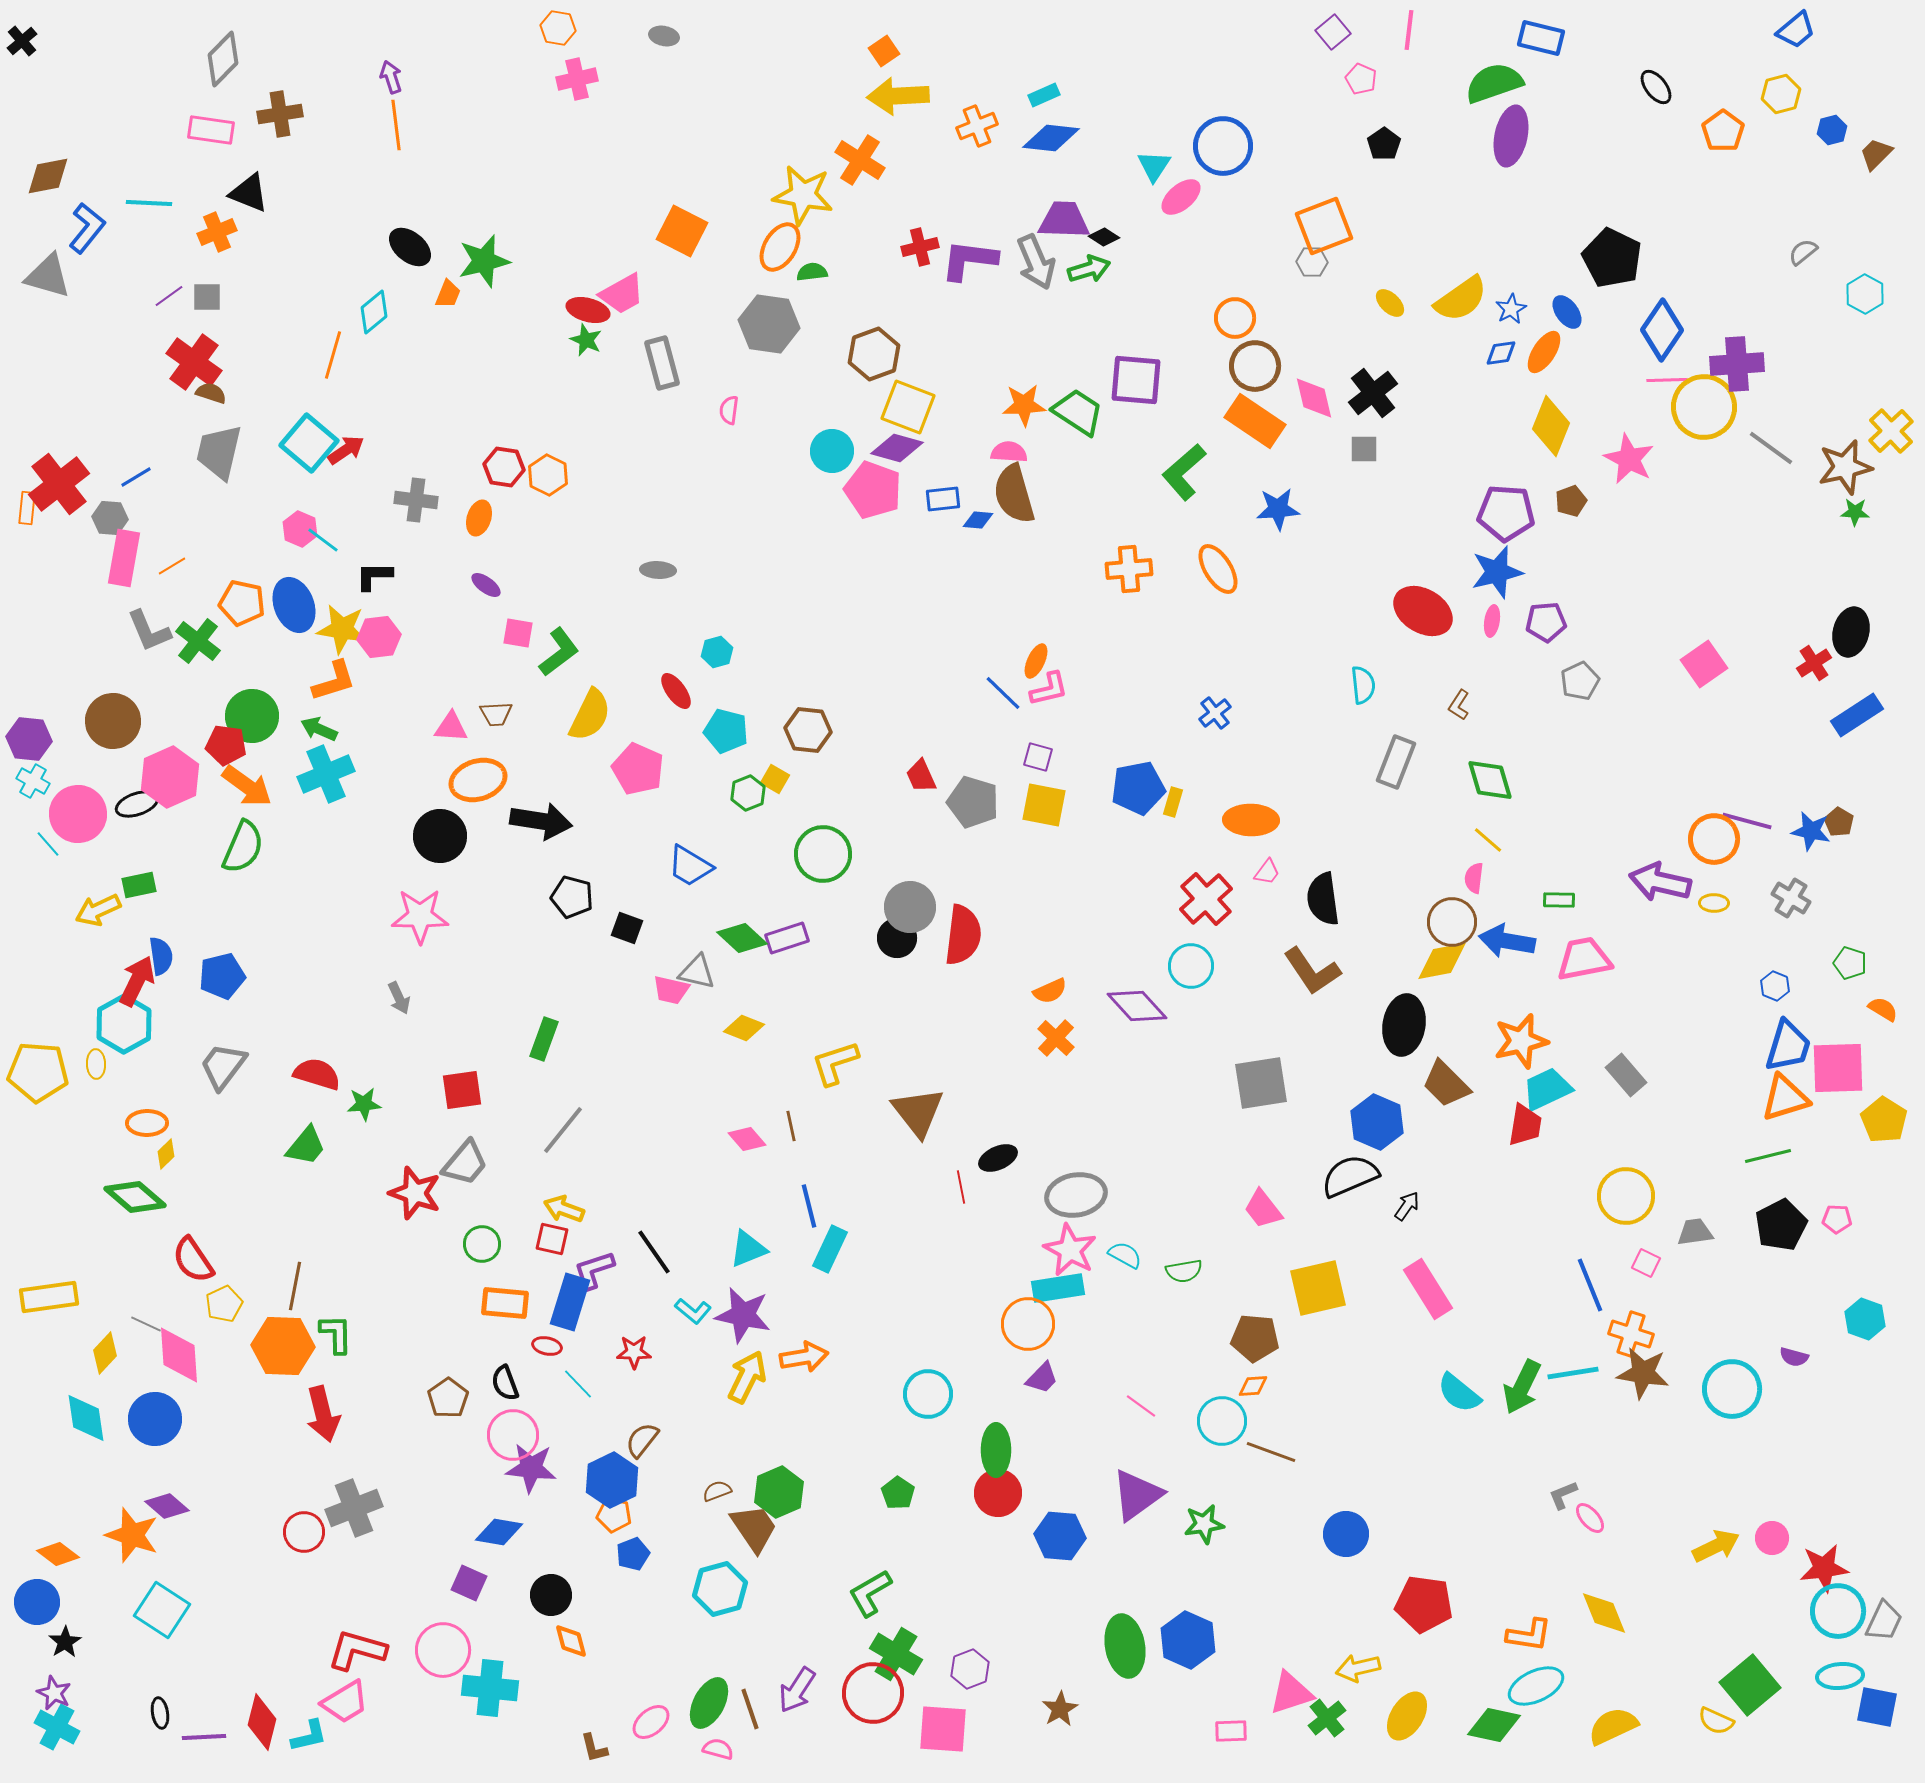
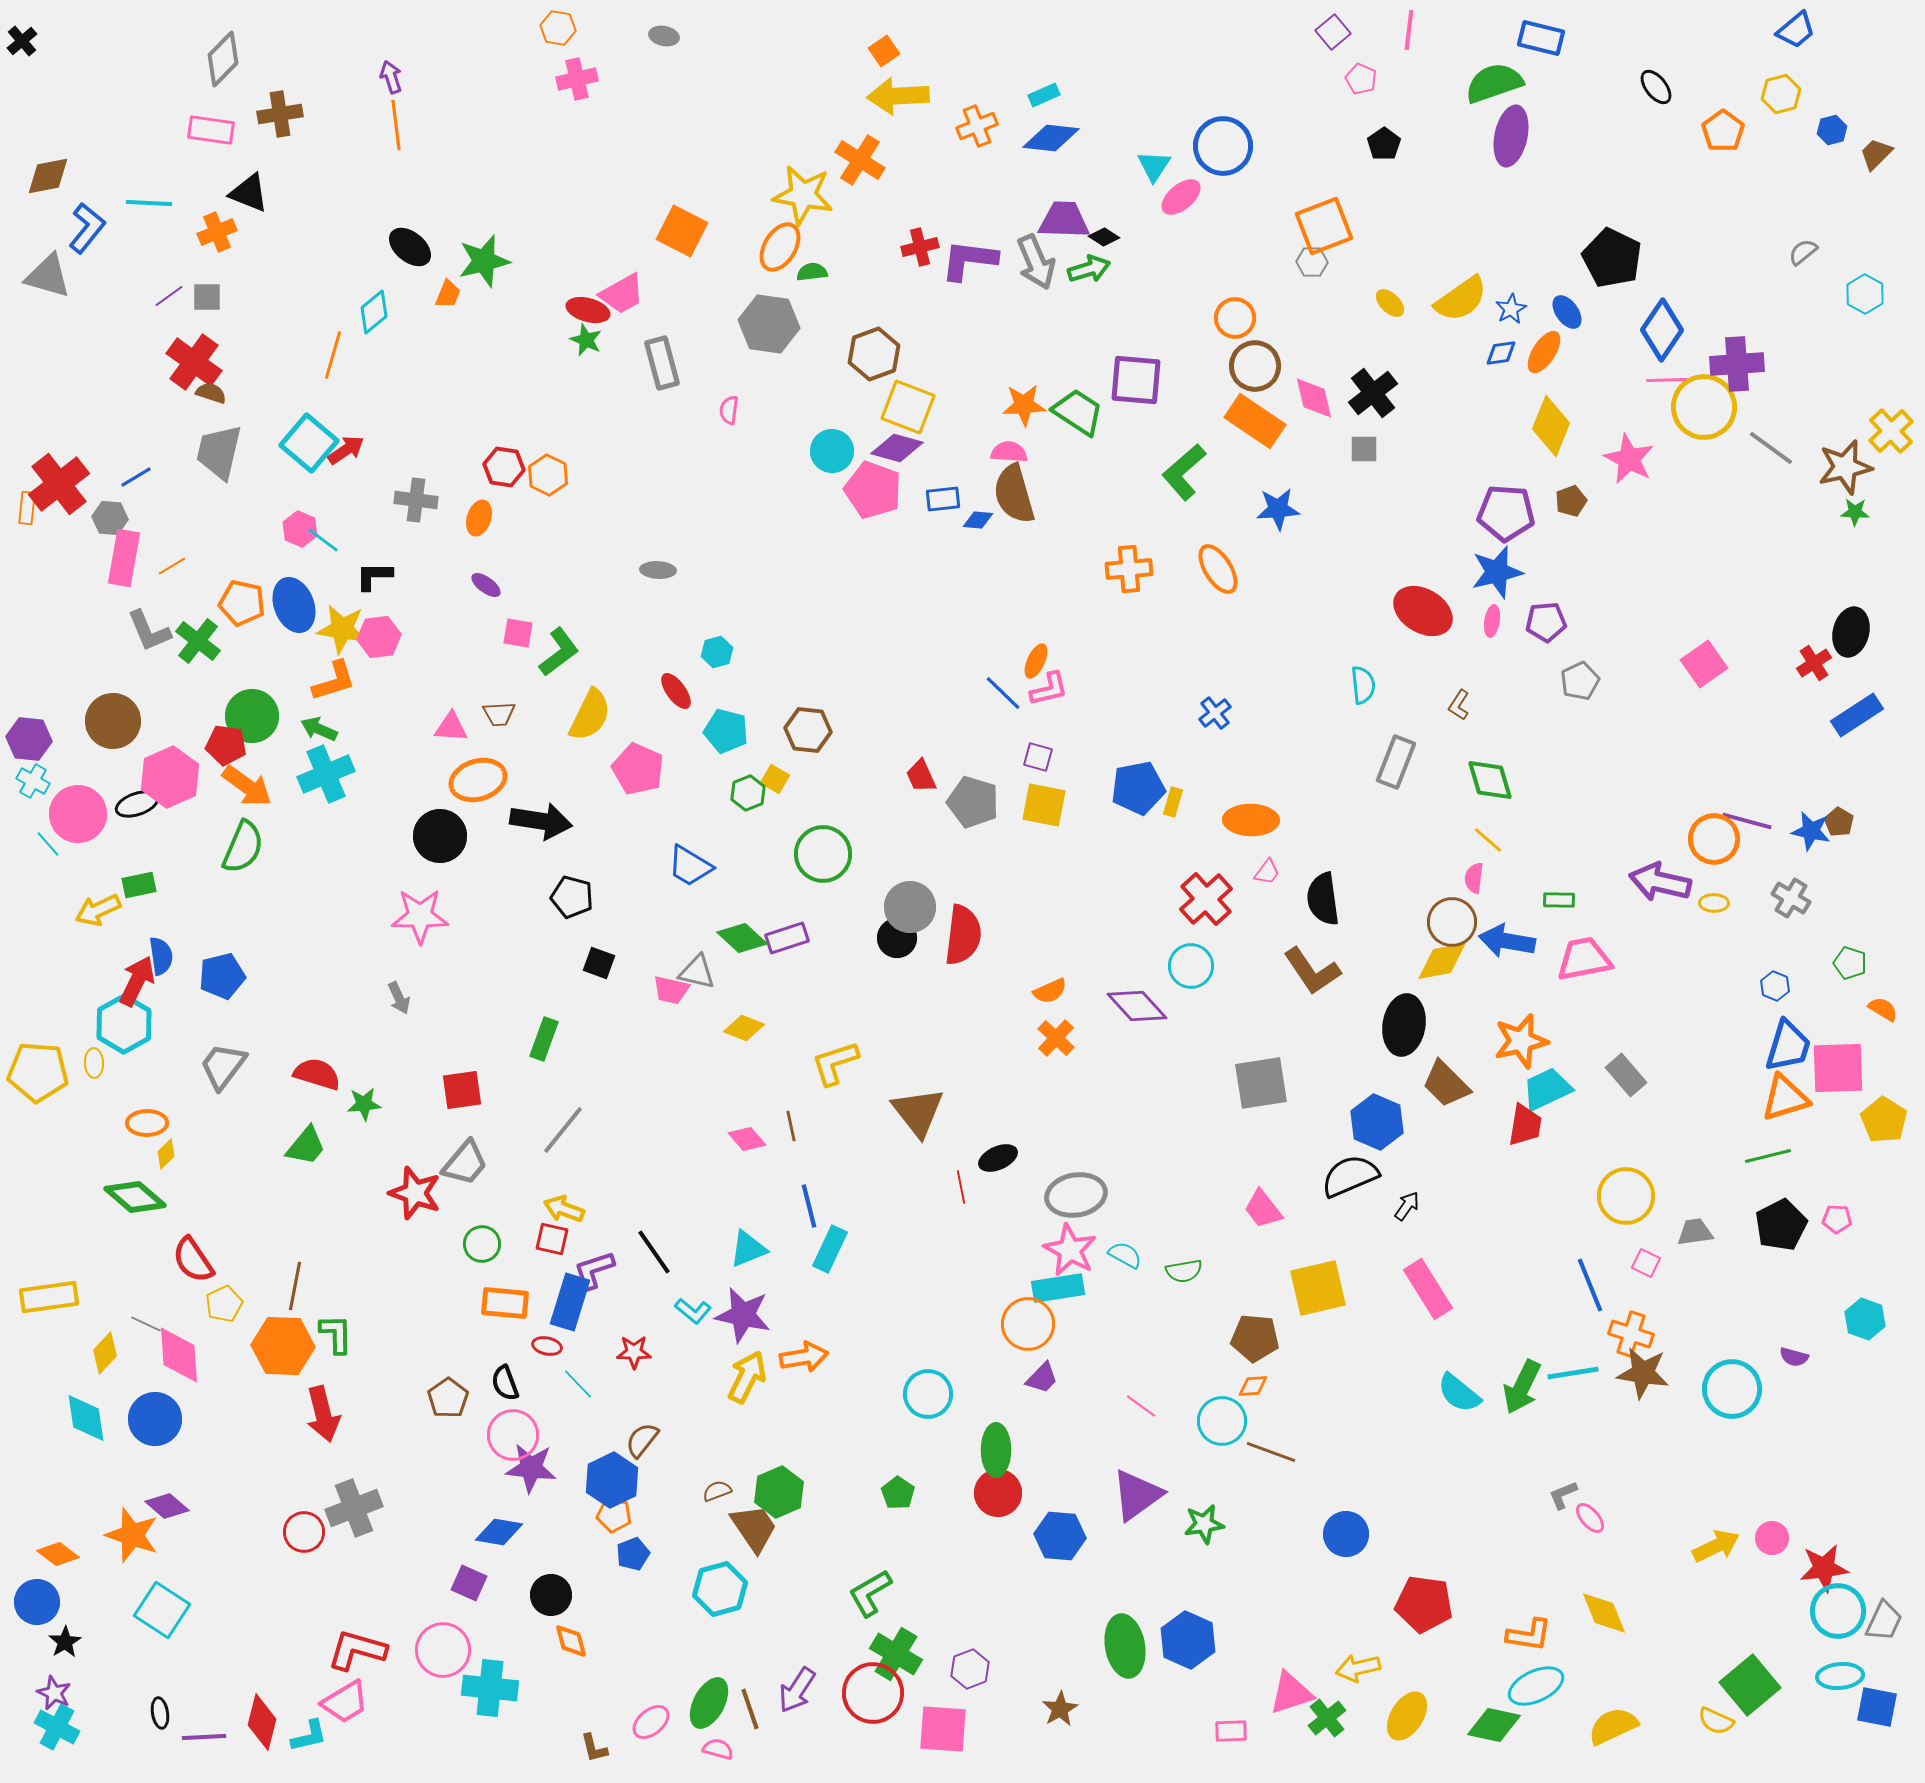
brown trapezoid at (496, 714): moved 3 px right
black square at (627, 928): moved 28 px left, 35 px down
yellow ellipse at (96, 1064): moved 2 px left, 1 px up
